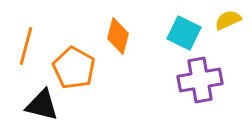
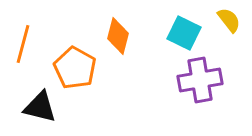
yellow semicircle: moved 1 px right; rotated 76 degrees clockwise
orange line: moved 3 px left, 2 px up
orange pentagon: moved 1 px right
black triangle: moved 2 px left, 2 px down
